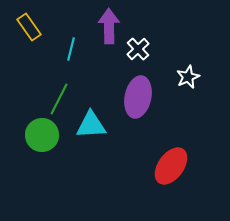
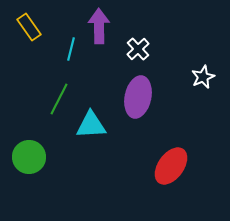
purple arrow: moved 10 px left
white star: moved 15 px right
green circle: moved 13 px left, 22 px down
